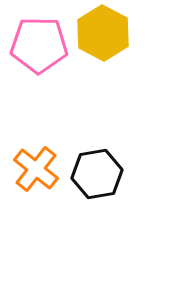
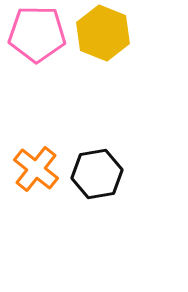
yellow hexagon: rotated 6 degrees counterclockwise
pink pentagon: moved 2 px left, 11 px up
